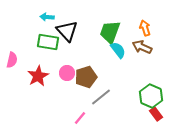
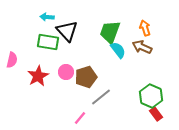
pink circle: moved 1 px left, 1 px up
